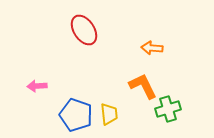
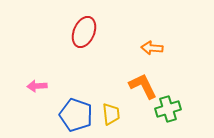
red ellipse: moved 2 px down; rotated 56 degrees clockwise
yellow trapezoid: moved 2 px right
